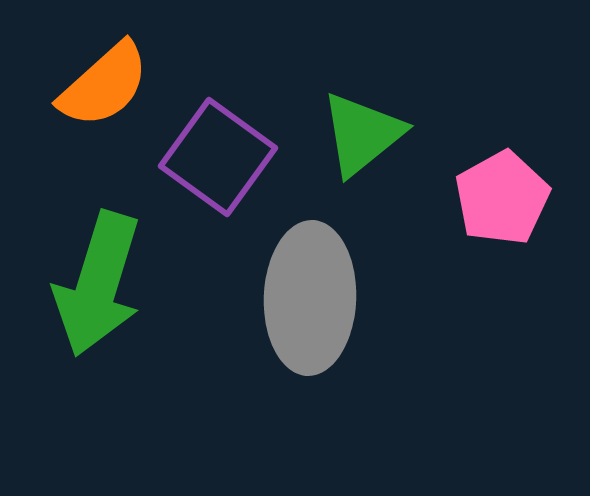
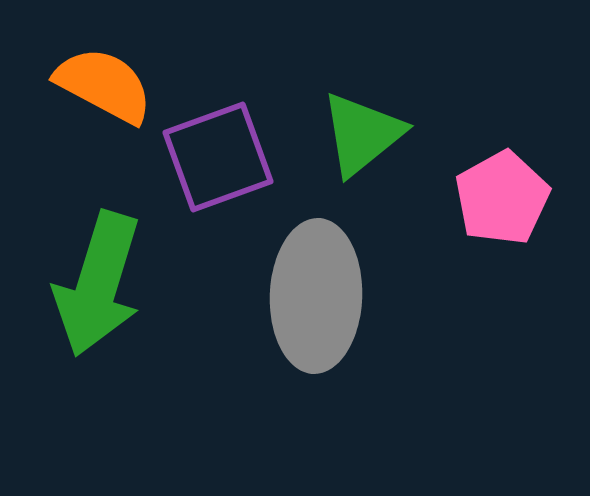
orange semicircle: rotated 110 degrees counterclockwise
purple square: rotated 34 degrees clockwise
gray ellipse: moved 6 px right, 2 px up
